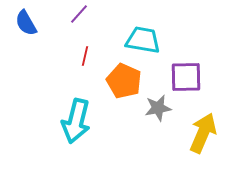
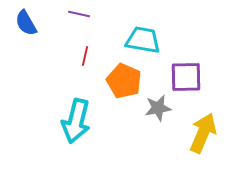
purple line: rotated 60 degrees clockwise
